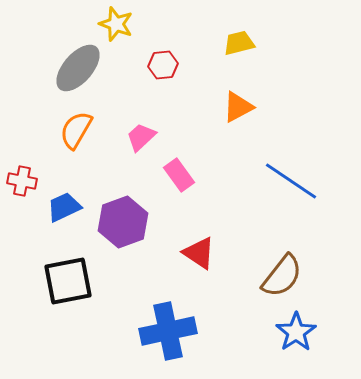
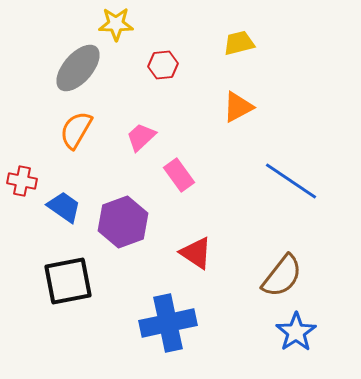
yellow star: rotated 20 degrees counterclockwise
blue trapezoid: rotated 60 degrees clockwise
red triangle: moved 3 px left
blue cross: moved 8 px up
